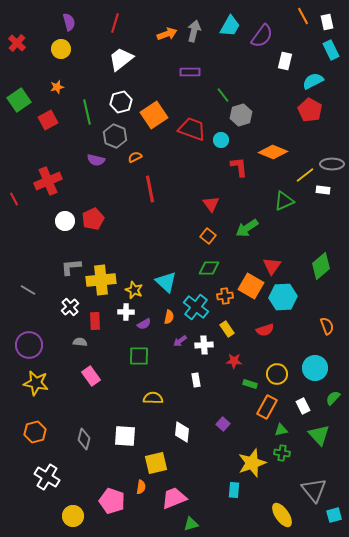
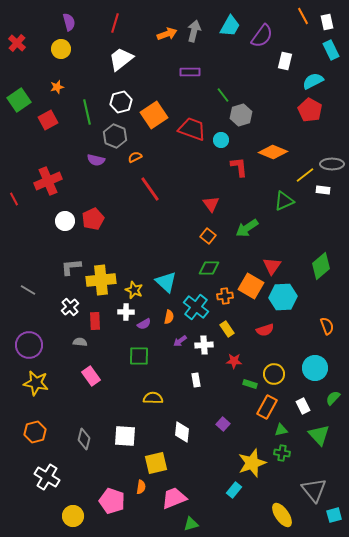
red line at (150, 189): rotated 24 degrees counterclockwise
yellow circle at (277, 374): moved 3 px left
cyan rectangle at (234, 490): rotated 35 degrees clockwise
